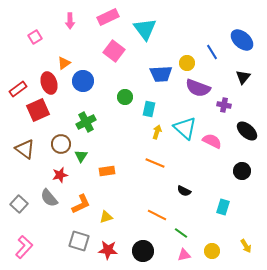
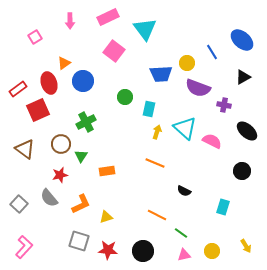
black triangle at (243, 77): rotated 21 degrees clockwise
